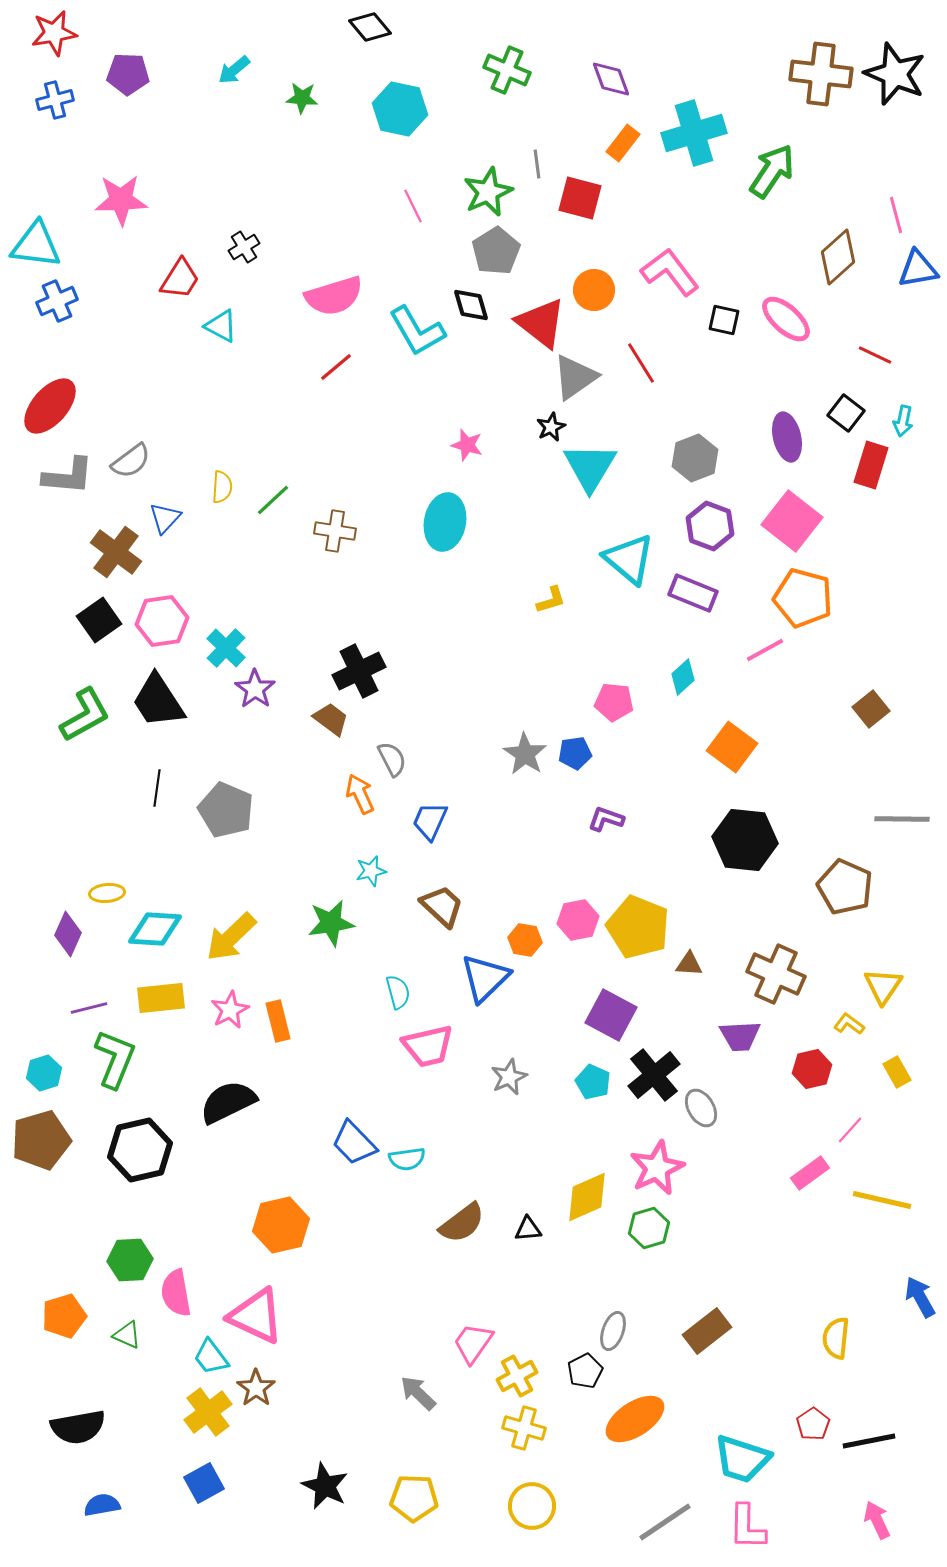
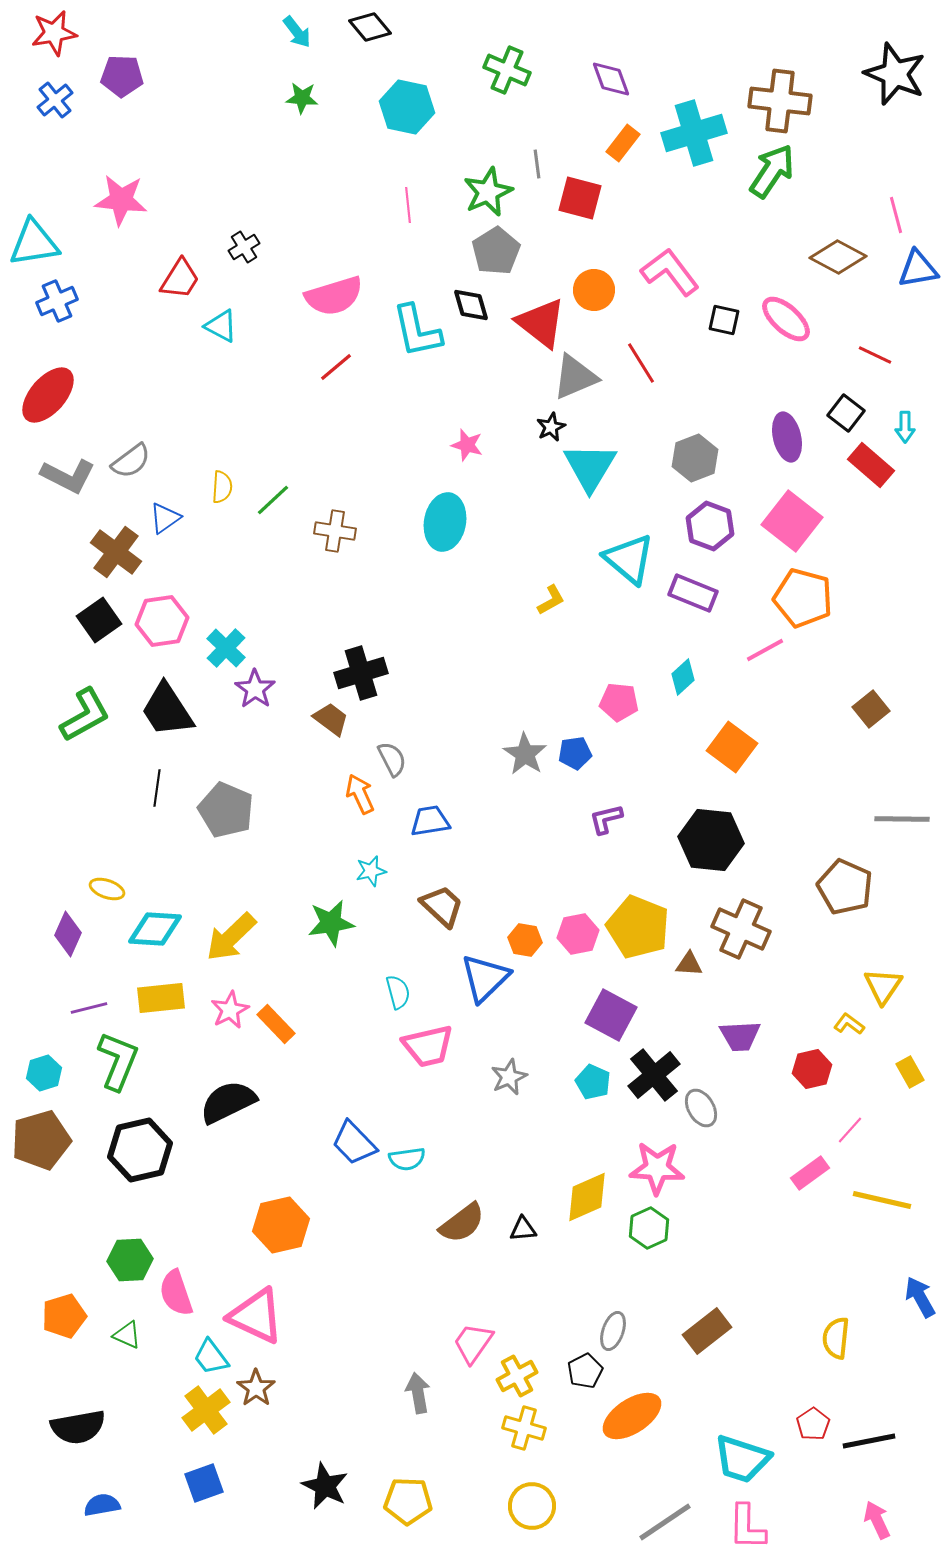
cyan arrow at (234, 70): moved 63 px right, 38 px up; rotated 88 degrees counterclockwise
purple pentagon at (128, 74): moved 6 px left, 2 px down
brown cross at (821, 74): moved 41 px left, 27 px down
blue cross at (55, 100): rotated 24 degrees counterclockwise
cyan hexagon at (400, 109): moved 7 px right, 2 px up
pink star at (121, 200): rotated 8 degrees clockwise
pink line at (413, 206): moved 5 px left, 1 px up; rotated 20 degrees clockwise
cyan triangle at (36, 245): moved 2 px left, 2 px up; rotated 16 degrees counterclockwise
brown diamond at (838, 257): rotated 70 degrees clockwise
cyan L-shape at (417, 331): rotated 18 degrees clockwise
gray triangle at (575, 377): rotated 12 degrees clockwise
red ellipse at (50, 406): moved 2 px left, 11 px up
cyan arrow at (903, 421): moved 2 px right, 6 px down; rotated 12 degrees counterclockwise
red rectangle at (871, 465): rotated 66 degrees counterclockwise
gray L-shape at (68, 476): rotated 22 degrees clockwise
blue triangle at (165, 518): rotated 12 degrees clockwise
yellow L-shape at (551, 600): rotated 12 degrees counterclockwise
black cross at (359, 671): moved 2 px right, 2 px down; rotated 9 degrees clockwise
black trapezoid at (158, 701): moved 9 px right, 9 px down
pink pentagon at (614, 702): moved 5 px right
purple L-shape at (606, 819): rotated 33 degrees counterclockwise
blue trapezoid at (430, 821): rotated 57 degrees clockwise
black hexagon at (745, 840): moved 34 px left
yellow ellipse at (107, 893): moved 4 px up; rotated 24 degrees clockwise
pink hexagon at (578, 920): moved 14 px down
brown cross at (776, 974): moved 35 px left, 45 px up
orange rectangle at (278, 1021): moved 2 px left, 3 px down; rotated 30 degrees counterclockwise
green L-shape at (115, 1059): moved 3 px right, 2 px down
yellow rectangle at (897, 1072): moved 13 px right
pink star at (657, 1168): rotated 28 degrees clockwise
green hexagon at (649, 1228): rotated 9 degrees counterclockwise
black triangle at (528, 1229): moved 5 px left
pink semicircle at (176, 1293): rotated 9 degrees counterclockwise
gray arrow at (418, 1393): rotated 36 degrees clockwise
yellow cross at (208, 1412): moved 2 px left, 2 px up
orange ellipse at (635, 1419): moved 3 px left, 3 px up
blue square at (204, 1483): rotated 9 degrees clockwise
yellow pentagon at (414, 1498): moved 6 px left, 3 px down
